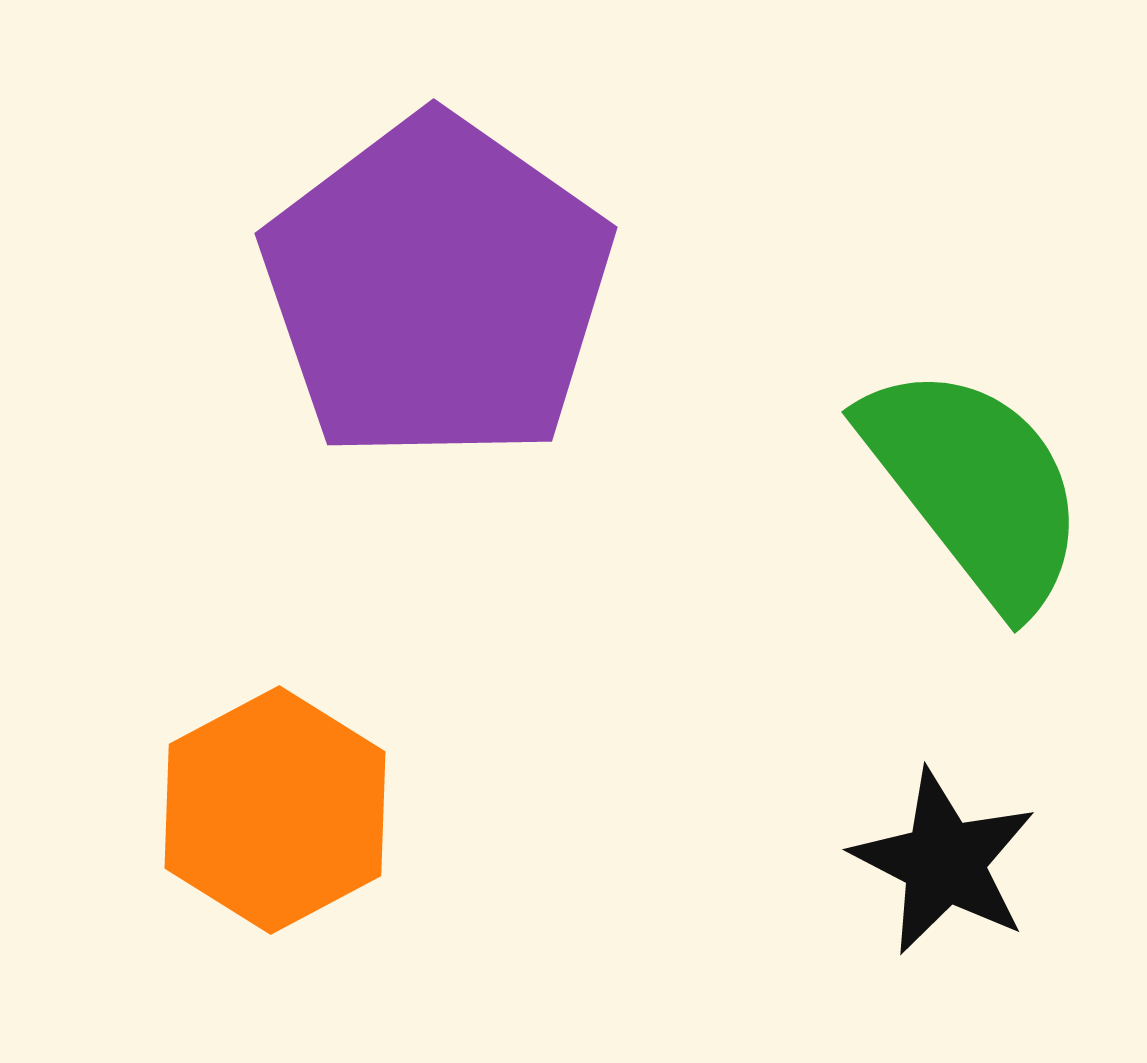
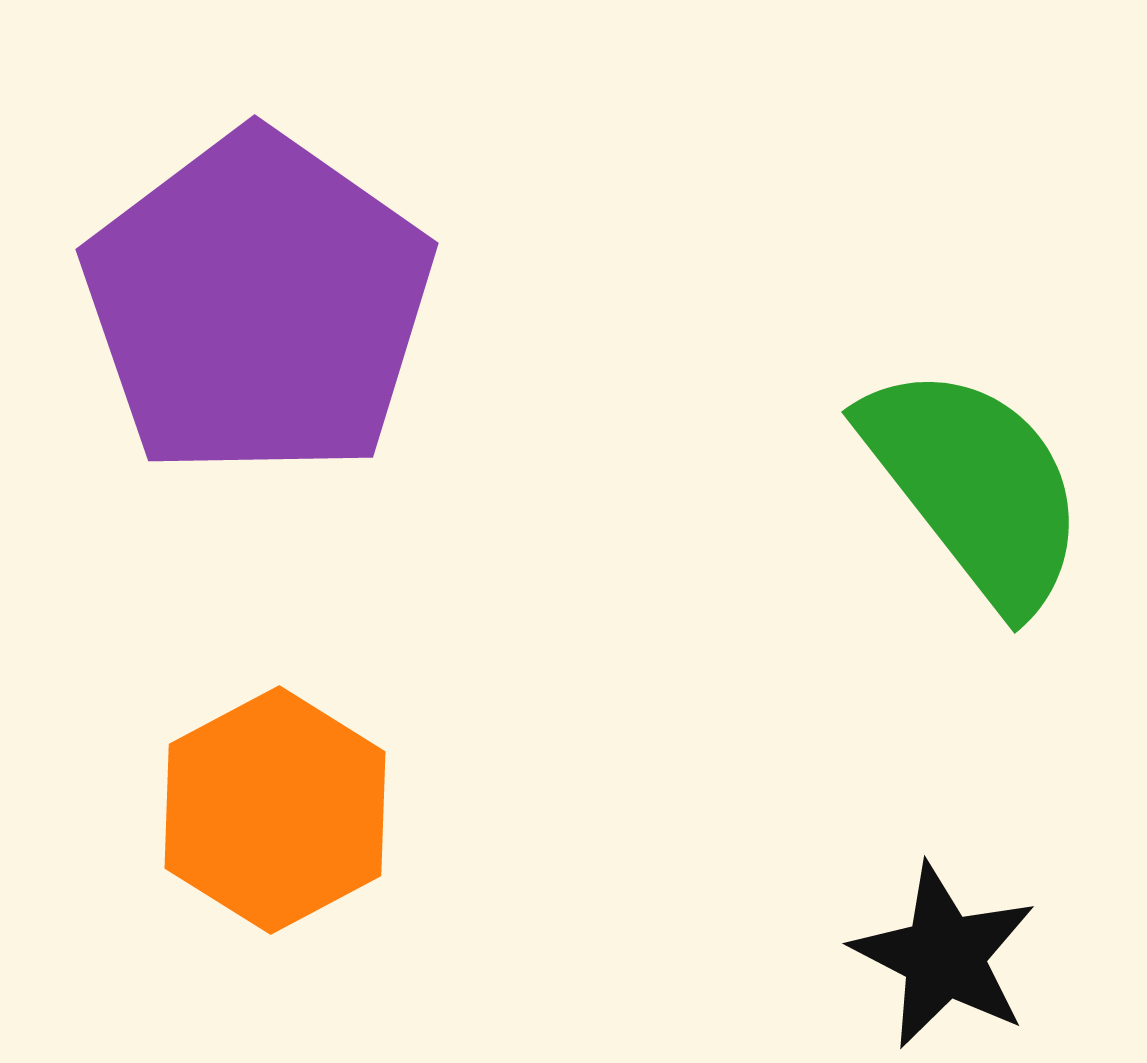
purple pentagon: moved 179 px left, 16 px down
black star: moved 94 px down
